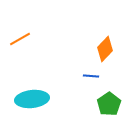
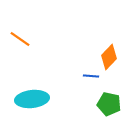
orange line: rotated 65 degrees clockwise
orange diamond: moved 4 px right, 8 px down
green pentagon: rotated 25 degrees counterclockwise
